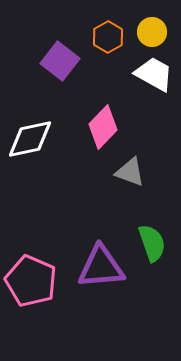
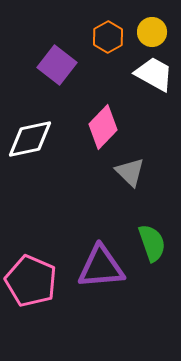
purple square: moved 3 px left, 4 px down
gray triangle: rotated 24 degrees clockwise
